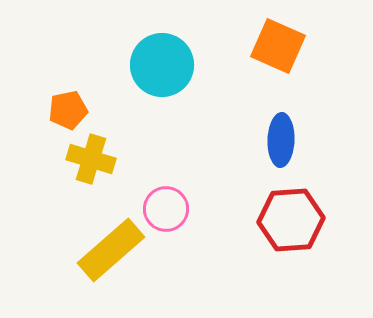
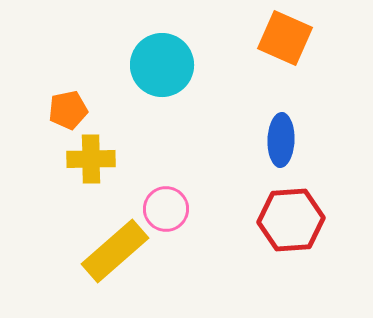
orange square: moved 7 px right, 8 px up
yellow cross: rotated 18 degrees counterclockwise
yellow rectangle: moved 4 px right, 1 px down
